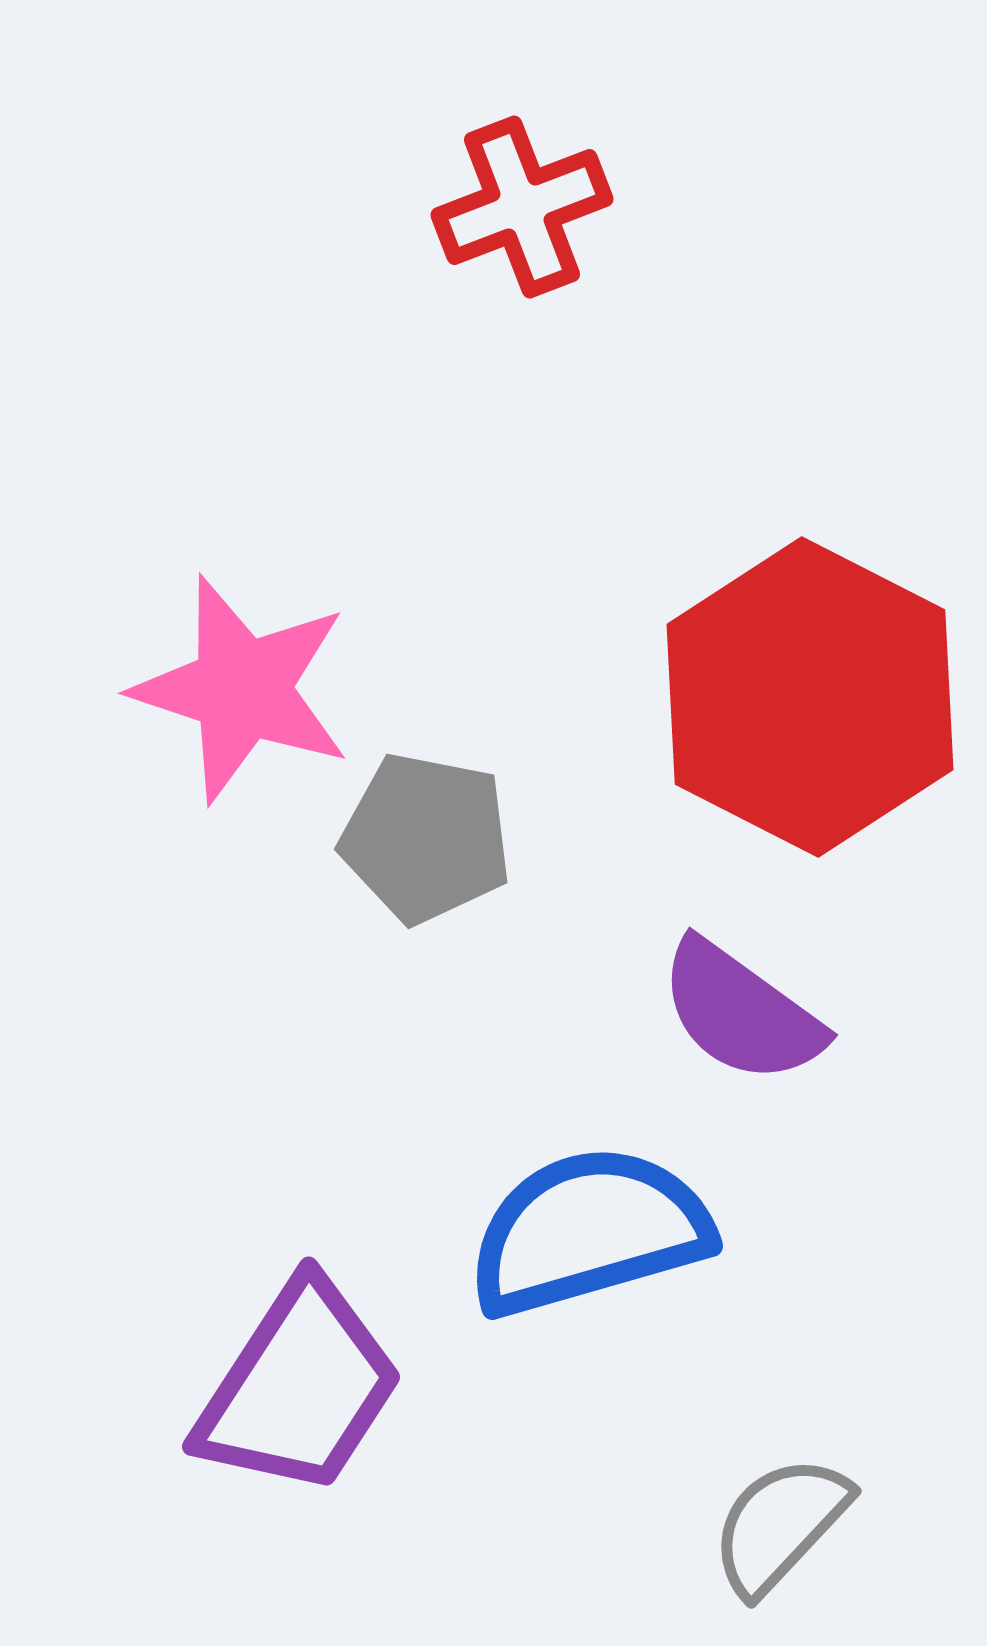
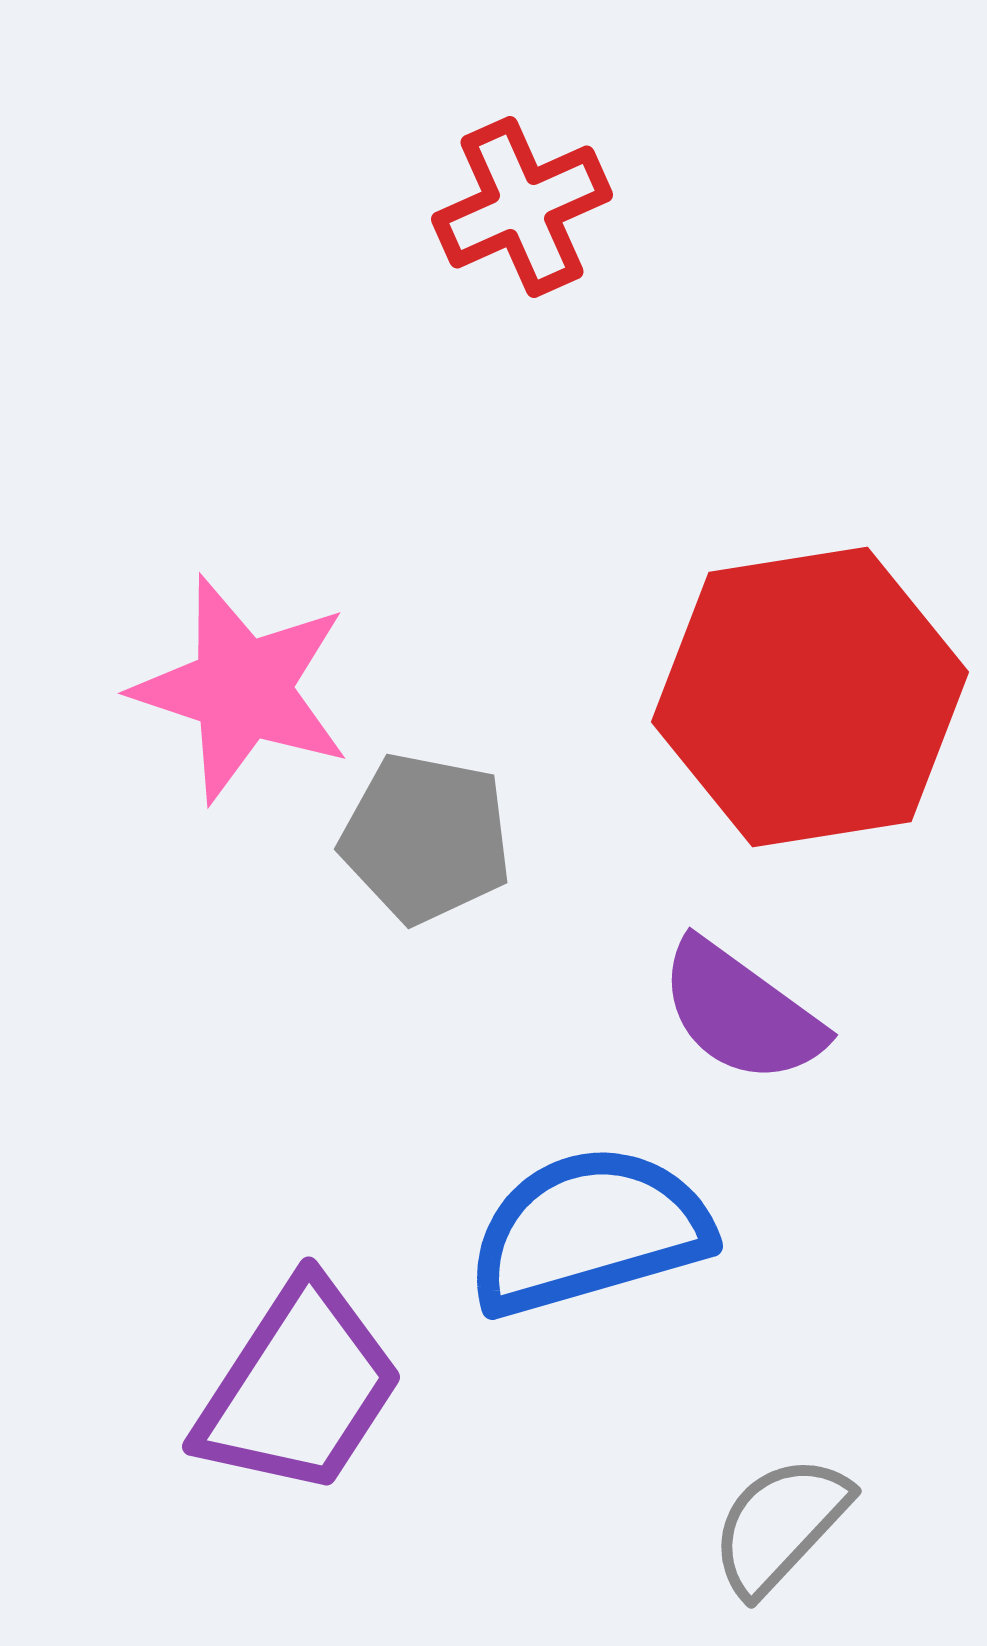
red cross: rotated 3 degrees counterclockwise
red hexagon: rotated 24 degrees clockwise
